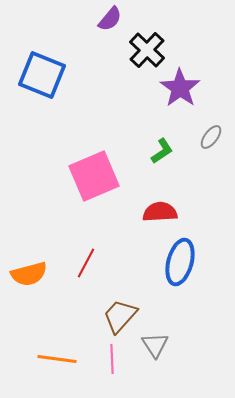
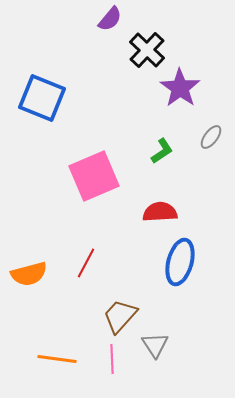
blue square: moved 23 px down
